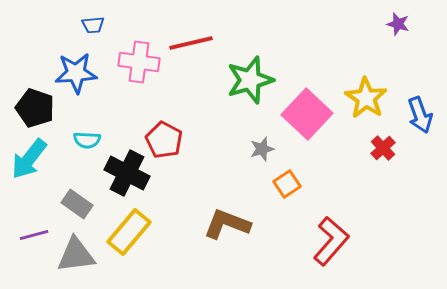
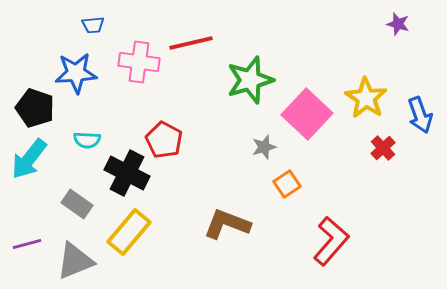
gray star: moved 2 px right, 2 px up
purple line: moved 7 px left, 9 px down
gray triangle: moved 1 px left, 6 px down; rotated 15 degrees counterclockwise
